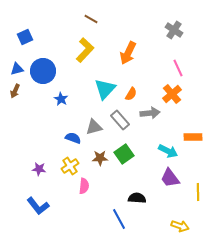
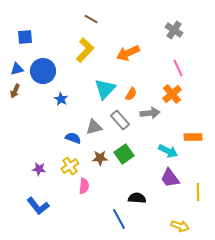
blue square: rotated 21 degrees clockwise
orange arrow: rotated 40 degrees clockwise
